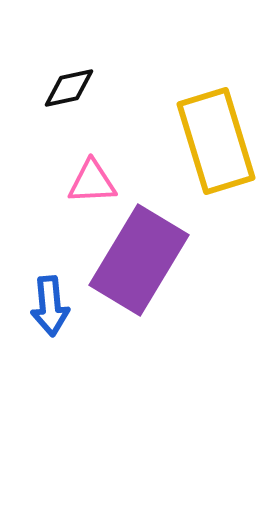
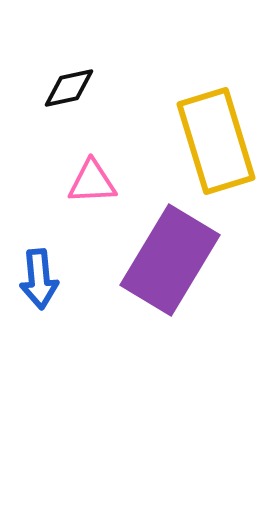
purple rectangle: moved 31 px right
blue arrow: moved 11 px left, 27 px up
